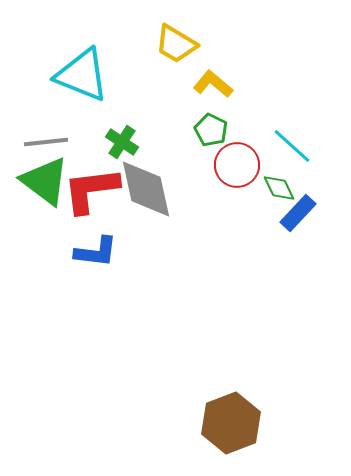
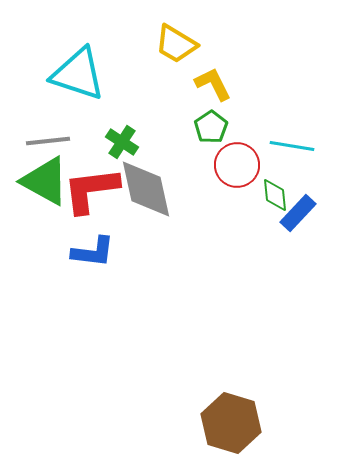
cyan triangle: moved 4 px left, 1 px up; rotated 4 degrees counterclockwise
yellow L-shape: rotated 24 degrees clockwise
green pentagon: moved 3 px up; rotated 12 degrees clockwise
gray line: moved 2 px right, 1 px up
cyan line: rotated 33 degrees counterclockwise
green triangle: rotated 8 degrees counterclockwise
green diamond: moved 4 px left, 7 px down; rotated 20 degrees clockwise
blue L-shape: moved 3 px left
brown hexagon: rotated 22 degrees counterclockwise
